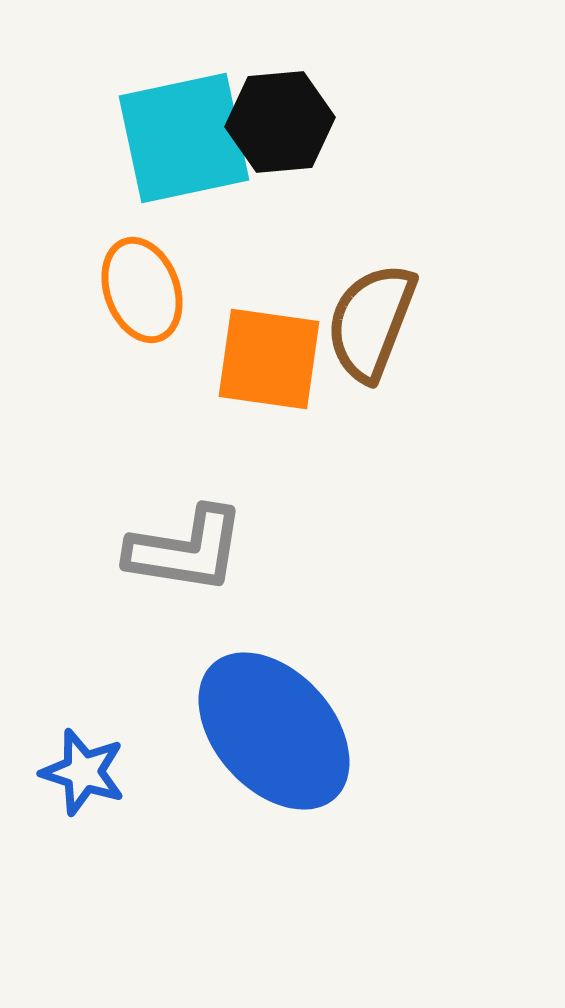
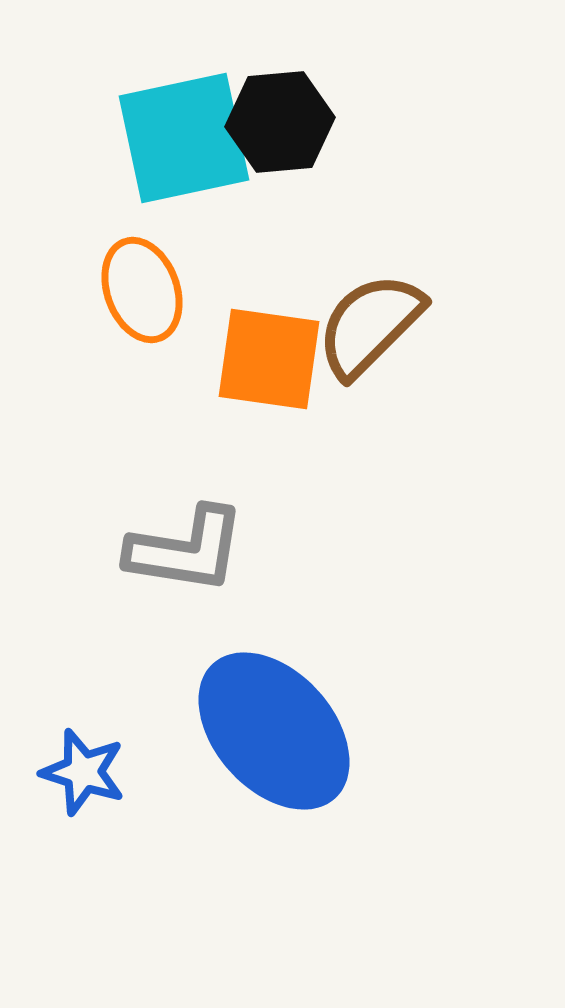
brown semicircle: moved 1 px left, 3 px down; rotated 24 degrees clockwise
